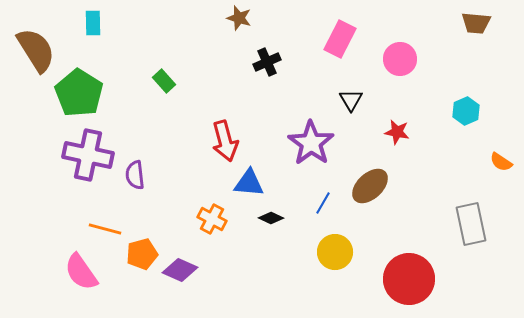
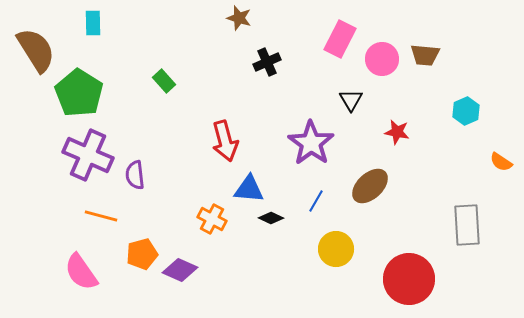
brown trapezoid: moved 51 px left, 32 px down
pink circle: moved 18 px left
purple cross: rotated 12 degrees clockwise
blue triangle: moved 6 px down
blue line: moved 7 px left, 2 px up
gray rectangle: moved 4 px left, 1 px down; rotated 9 degrees clockwise
orange line: moved 4 px left, 13 px up
yellow circle: moved 1 px right, 3 px up
